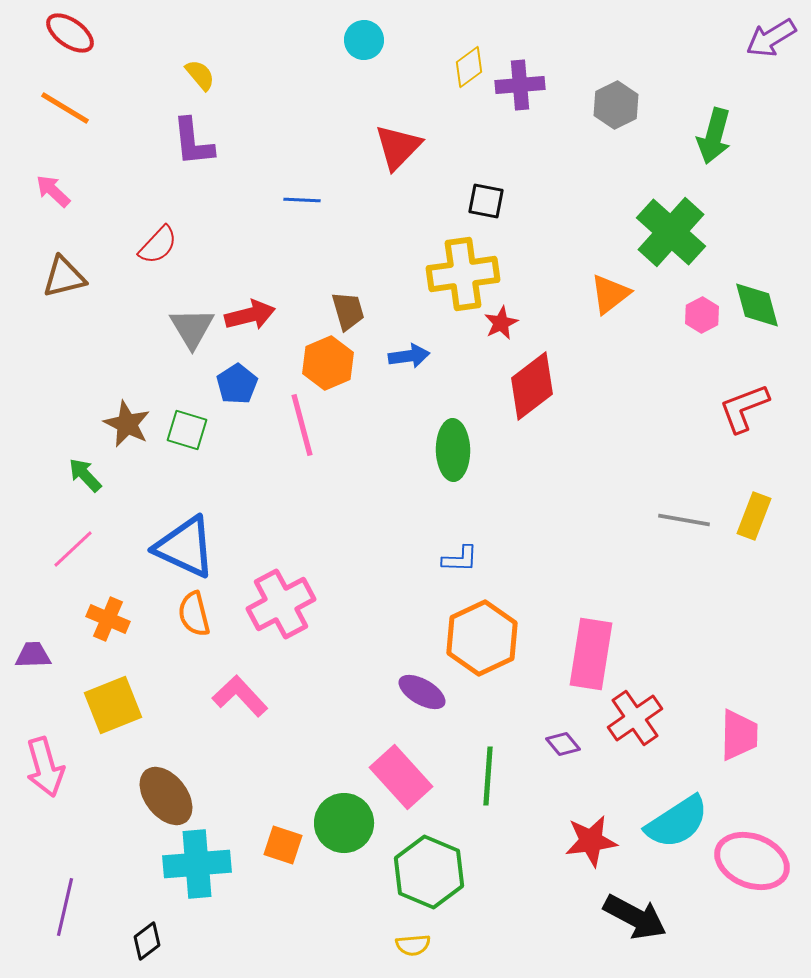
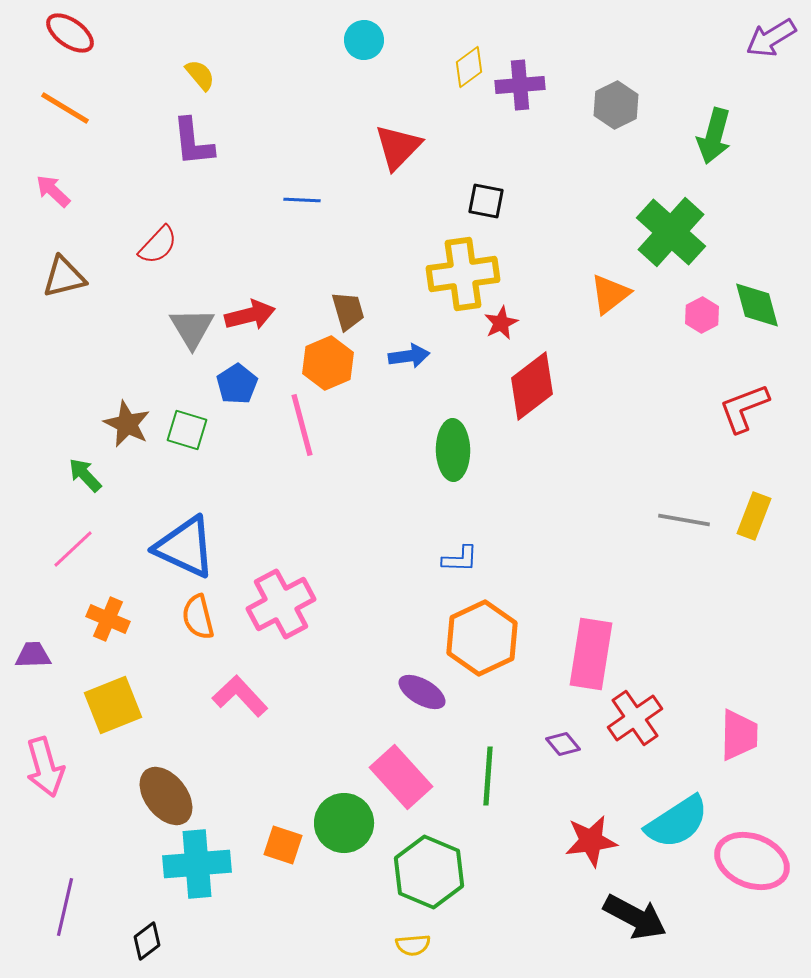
orange semicircle at (194, 614): moved 4 px right, 3 px down
